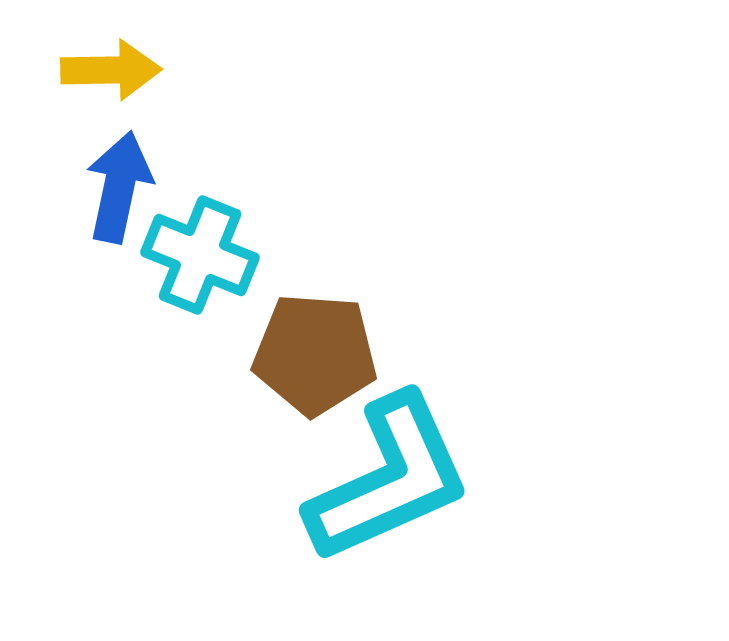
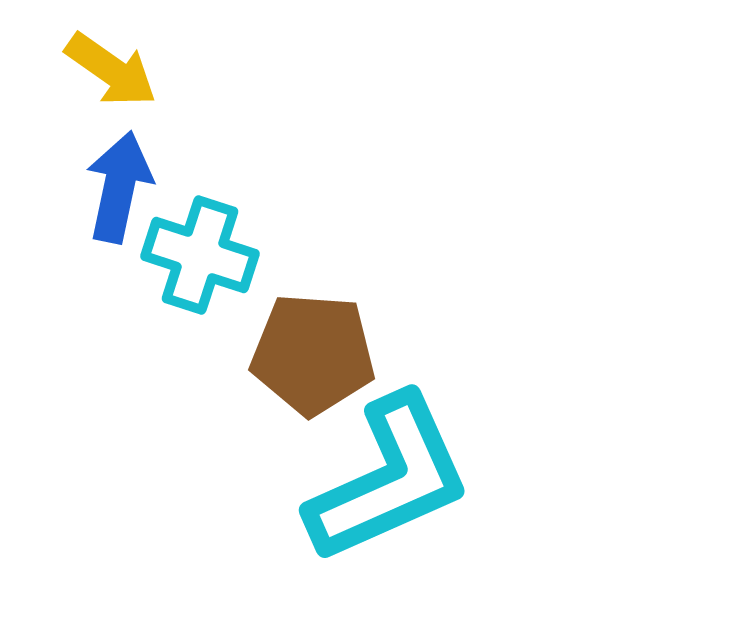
yellow arrow: rotated 36 degrees clockwise
cyan cross: rotated 4 degrees counterclockwise
brown pentagon: moved 2 px left
